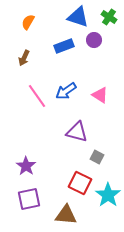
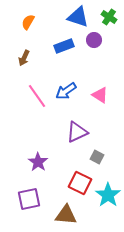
purple triangle: rotated 40 degrees counterclockwise
purple star: moved 12 px right, 4 px up
